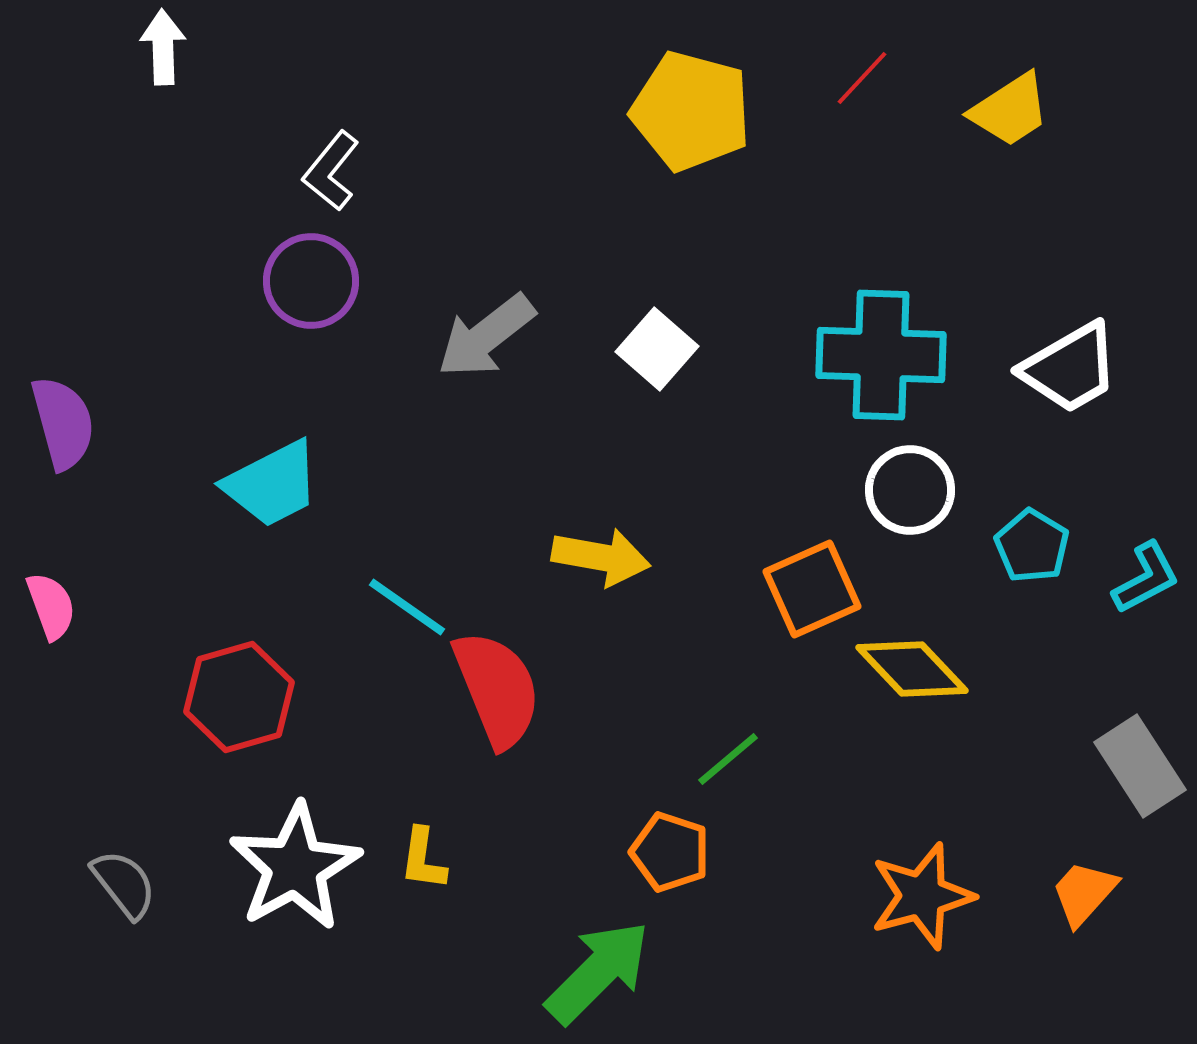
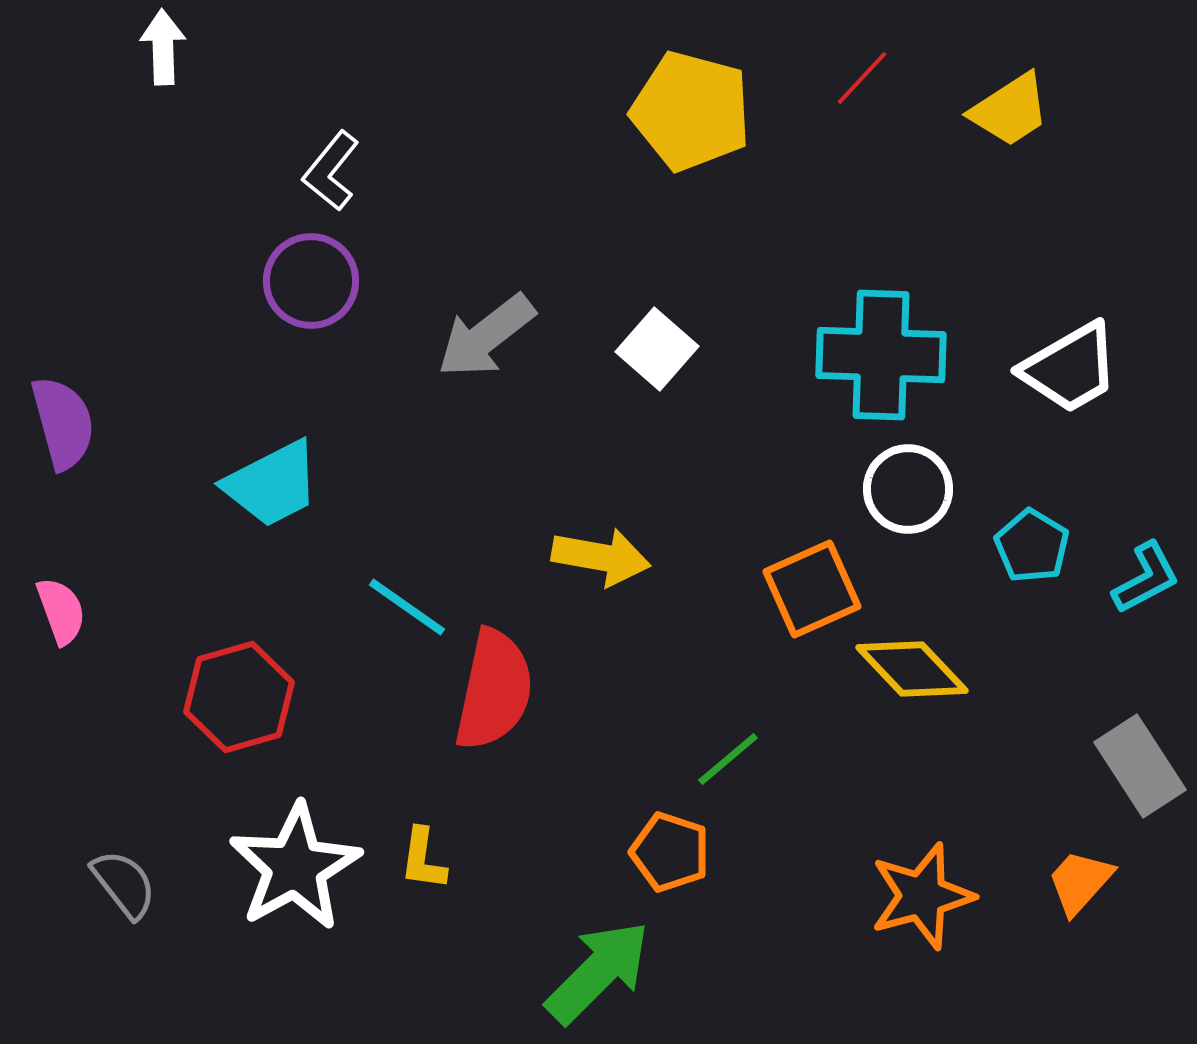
white circle: moved 2 px left, 1 px up
pink semicircle: moved 10 px right, 5 px down
red semicircle: moved 3 px left, 1 px down; rotated 34 degrees clockwise
orange trapezoid: moved 4 px left, 11 px up
